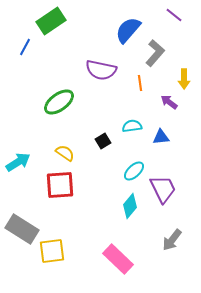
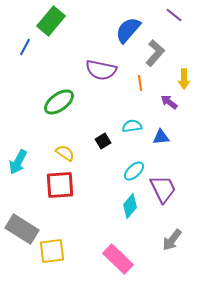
green rectangle: rotated 16 degrees counterclockwise
cyan arrow: rotated 150 degrees clockwise
